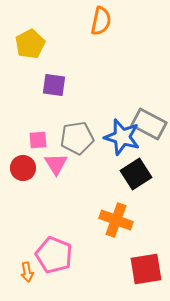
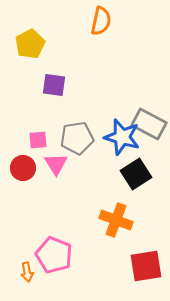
red square: moved 3 px up
